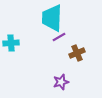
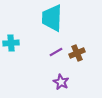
purple line: moved 3 px left, 15 px down
purple star: rotated 28 degrees counterclockwise
